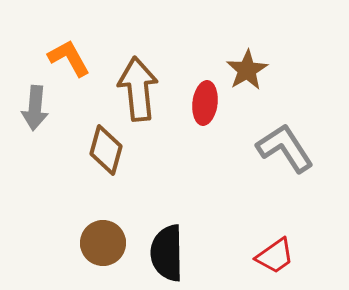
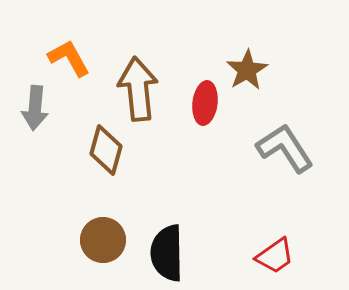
brown circle: moved 3 px up
